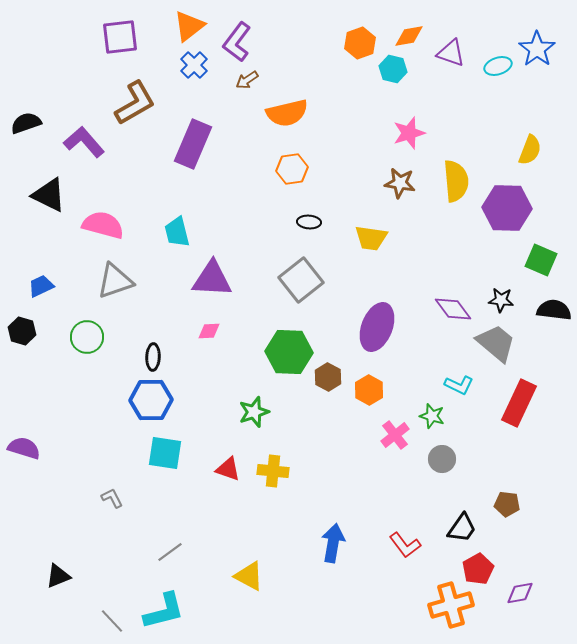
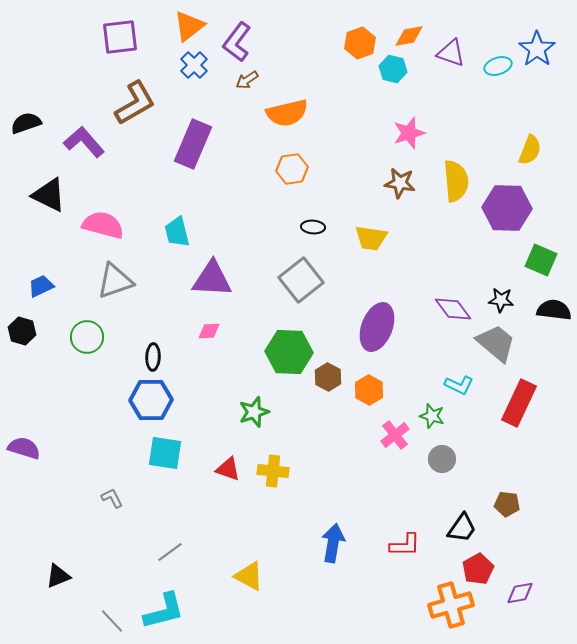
black ellipse at (309, 222): moved 4 px right, 5 px down
red L-shape at (405, 545): rotated 52 degrees counterclockwise
